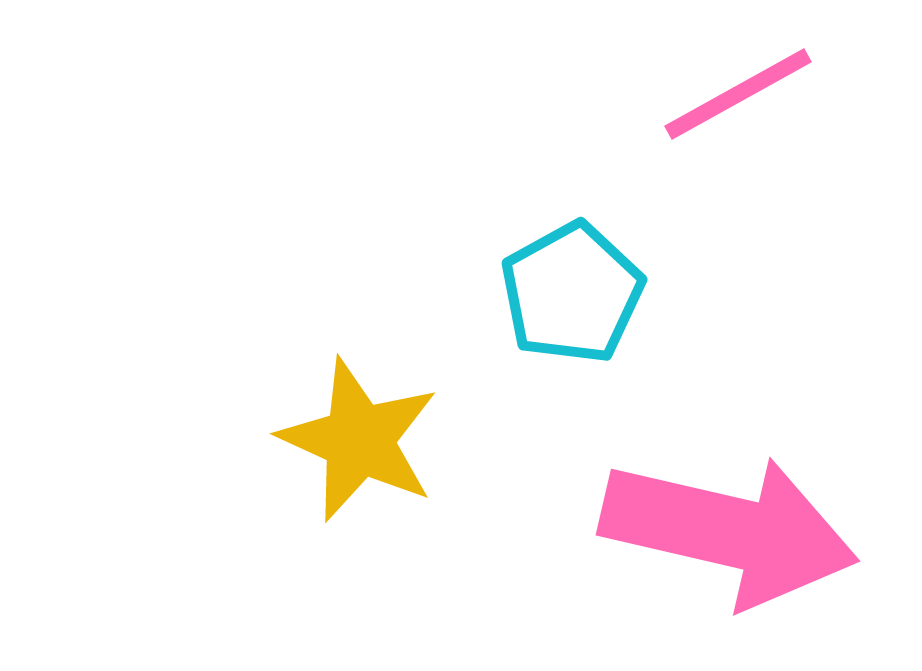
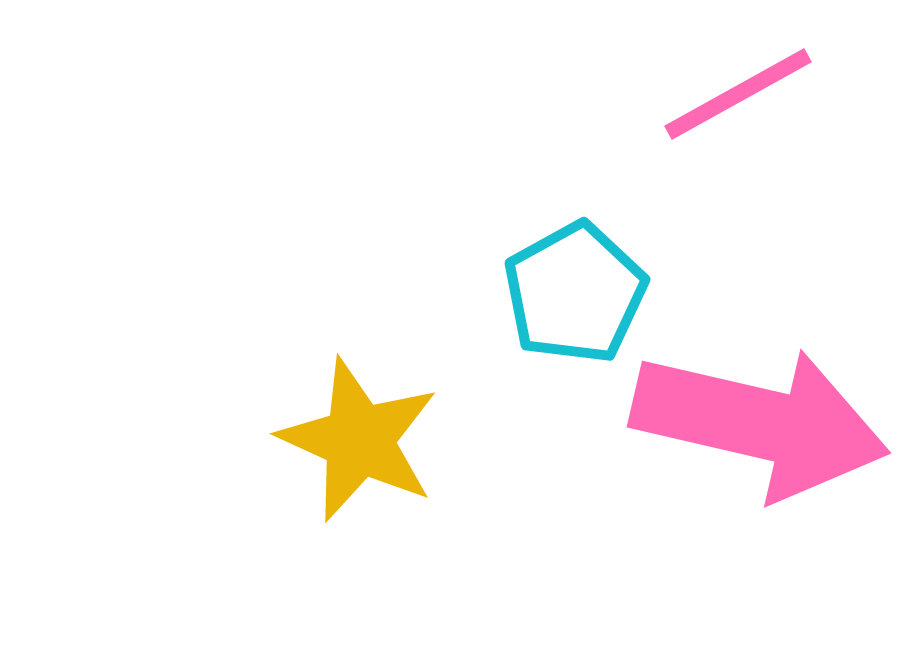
cyan pentagon: moved 3 px right
pink arrow: moved 31 px right, 108 px up
